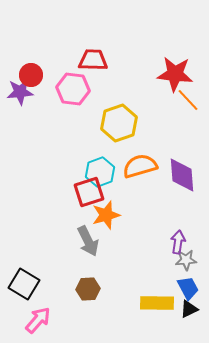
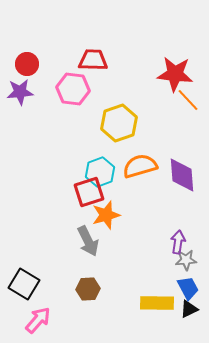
red circle: moved 4 px left, 11 px up
